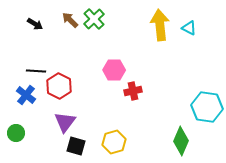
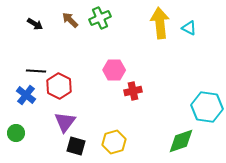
green cross: moved 6 px right, 1 px up; rotated 20 degrees clockwise
yellow arrow: moved 2 px up
green diamond: rotated 48 degrees clockwise
